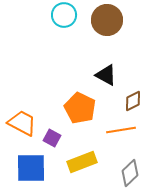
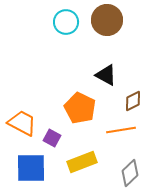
cyan circle: moved 2 px right, 7 px down
